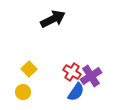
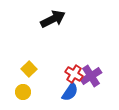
red cross: moved 2 px right, 2 px down
blue semicircle: moved 6 px left
